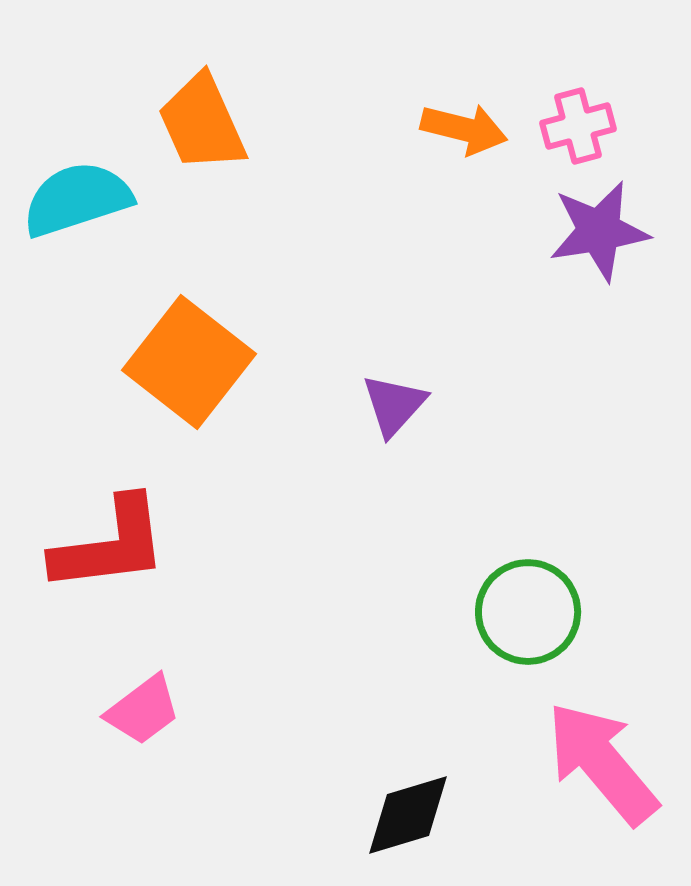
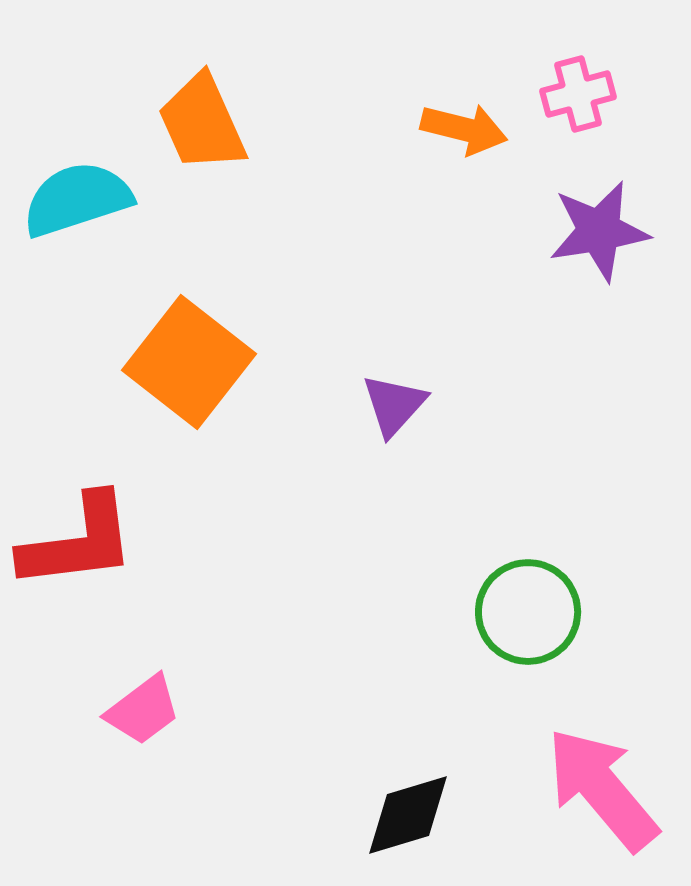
pink cross: moved 32 px up
red L-shape: moved 32 px left, 3 px up
pink arrow: moved 26 px down
